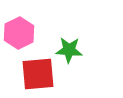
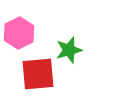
green star: rotated 20 degrees counterclockwise
